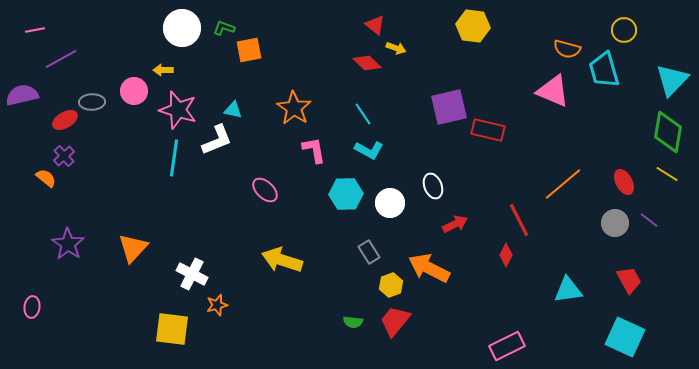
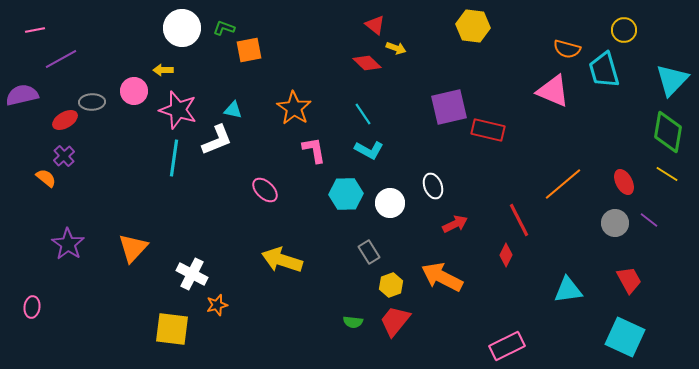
orange arrow at (429, 268): moved 13 px right, 9 px down
